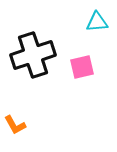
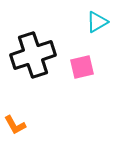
cyan triangle: rotated 25 degrees counterclockwise
